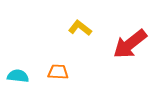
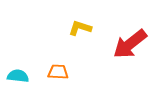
yellow L-shape: rotated 20 degrees counterclockwise
